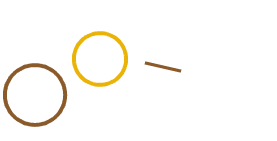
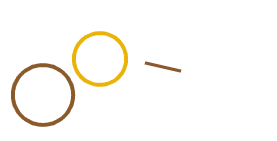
brown circle: moved 8 px right
